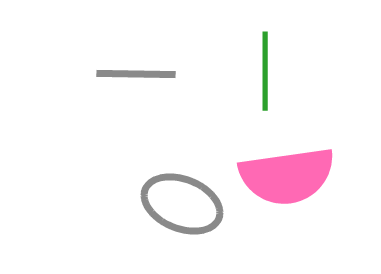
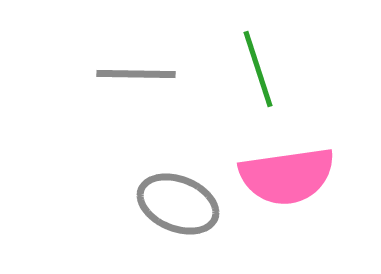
green line: moved 7 px left, 2 px up; rotated 18 degrees counterclockwise
gray ellipse: moved 4 px left
